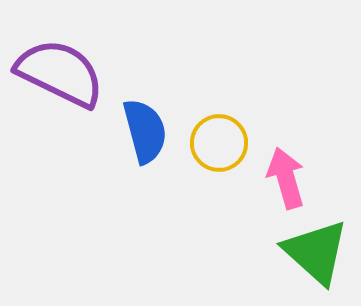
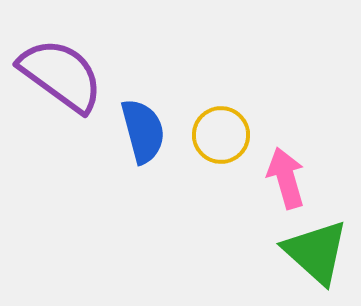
purple semicircle: moved 1 px right, 2 px down; rotated 10 degrees clockwise
blue semicircle: moved 2 px left
yellow circle: moved 2 px right, 8 px up
